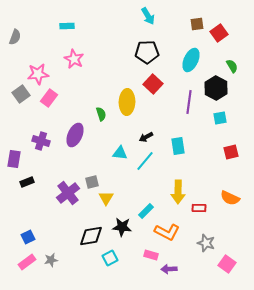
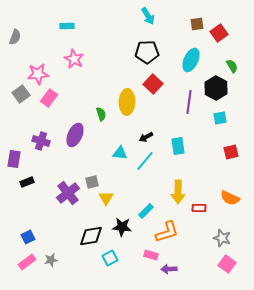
orange L-shape at (167, 232): rotated 45 degrees counterclockwise
gray star at (206, 243): moved 16 px right, 5 px up
